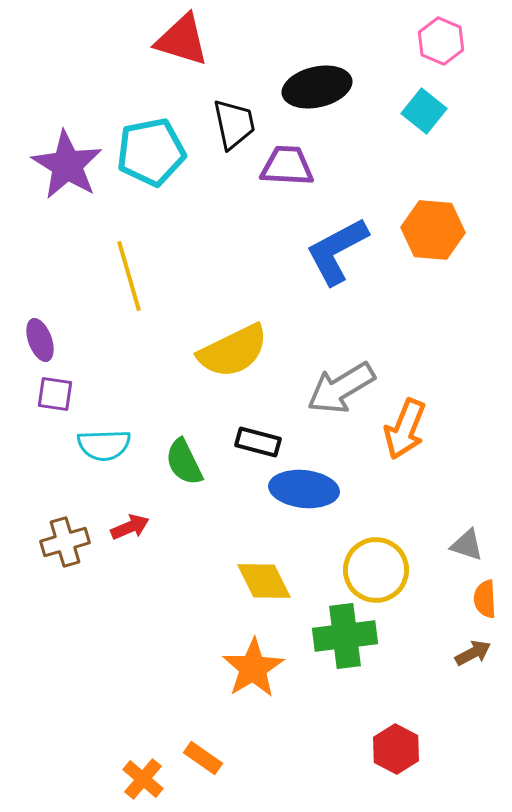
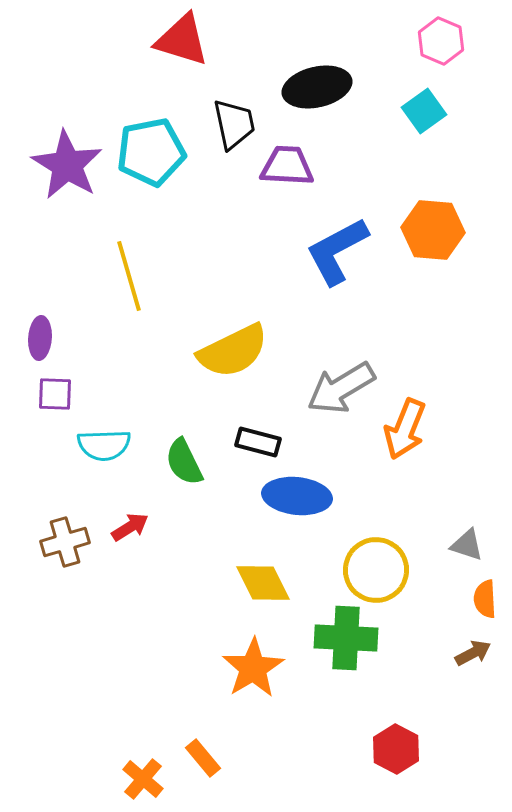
cyan square: rotated 15 degrees clockwise
purple ellipse: moved 2 px up; rotated 24 degrees clockwise
purple square: rotated 6 degrees counterclockwise
blue ellipse: moved 7 px left, 7 px down
red arrow: rotated 9 degrees counterclockwise
yellow diamond: moved 1 px left, 2 px down
green cross: moved 1 px right, 2 px down; rotated 10 degrees clockwise
orange rectangle: rotated 15 degrees clockwise
